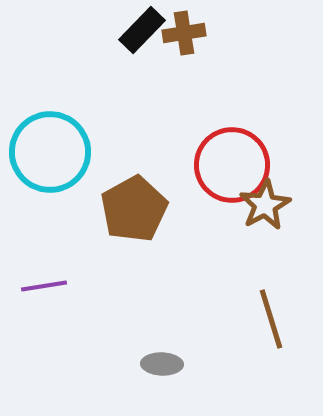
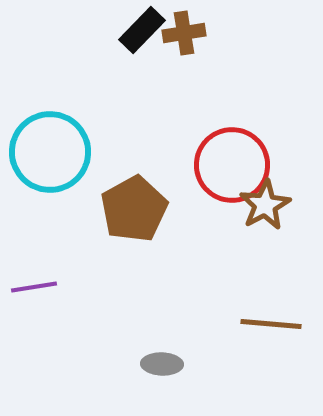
purple line: moved 10 px left, 1 px down
brown line: moved 5 px down; rotated 68 degrees counterclockwise
